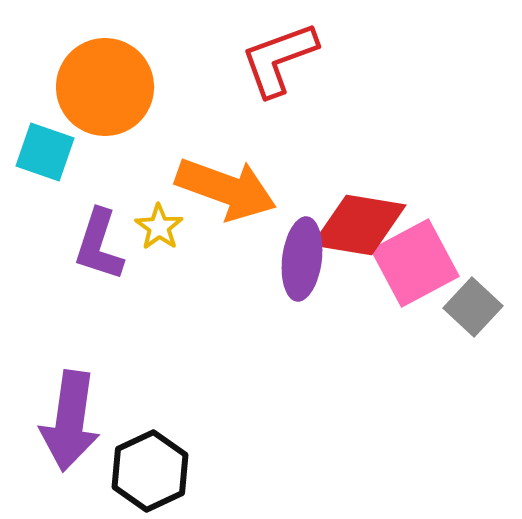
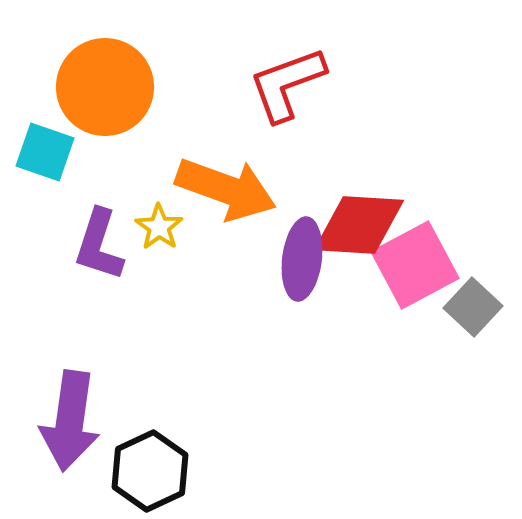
red L-shape: moved 8 px right, 25 px down
red diamond: rotated 6 degrees counterclockwise
pink square: moved 2 px down
